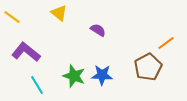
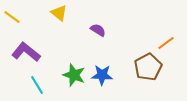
green star: moved 1 px up
